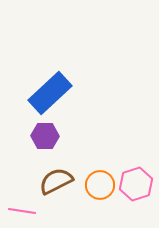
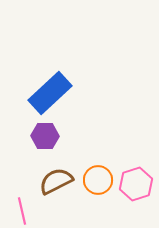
orange circle: moved 2 px left, 5 px up
pink line: rotated 68 degrees clockwise
